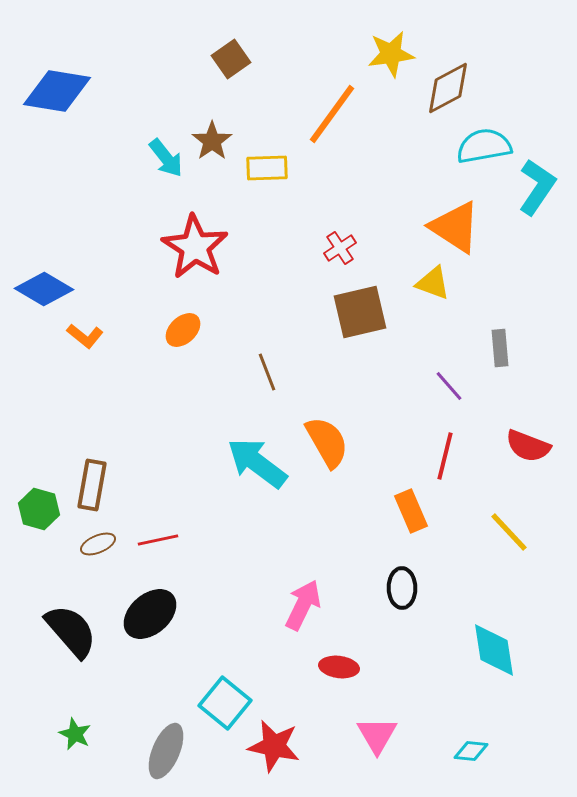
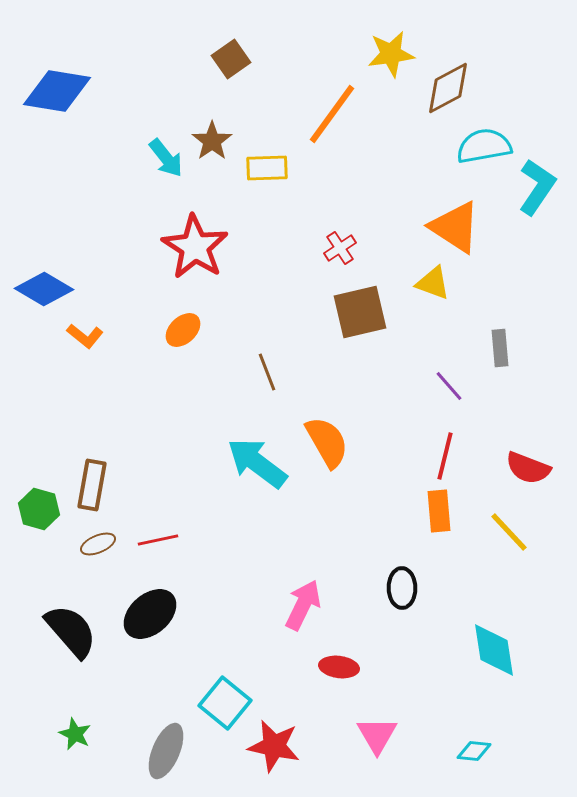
red semicircle at (528, 446): moved 22 px down
orange rectangle at (411, 511): moved 28 px right; rotated 18 degrees clockwise
cyan diamond at (471, 751): moved 3 px right
